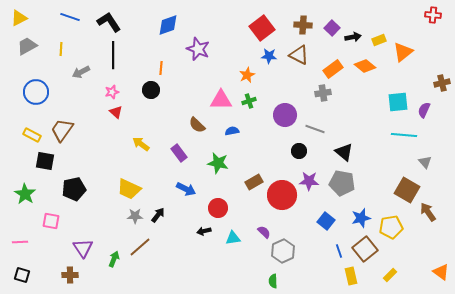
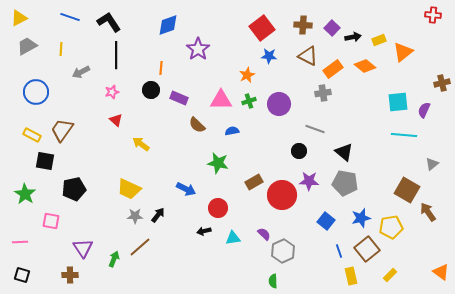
purple star at (198, 49): rotated 15 degrees clockwise
black line at (113, 55): moved 3 px right
brown triangle at (299, 55): moved 9 px right, 1 px down
red triangle at (116, 112): moved 8 px down
purple circle at (285, 115): moved 6 px left, 11 px up
purple rectangle at (179, 153): moved 55 px up; rotated 30 degrees counterclockwise
gray triangle at (425, 162): moved 7 px right, 2 px down; rotated 32 degrees clockwise
gray pentagon at (342, 183): moved 3 px right
purple semicircle at (264, 232): moved 2 px down
brown square at (365, 249): moved 2 px right
